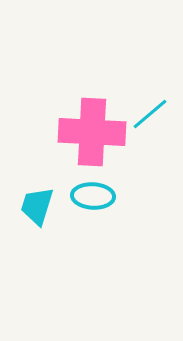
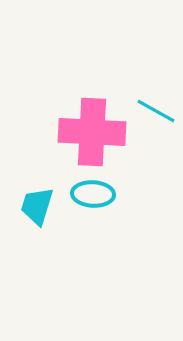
cyan line: moved 6 px right, 3 px up; rotated 69 degrees clockwise
cyan ellipse: moved 2 px up
